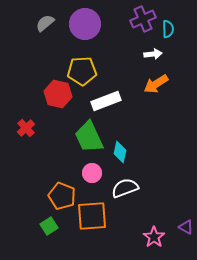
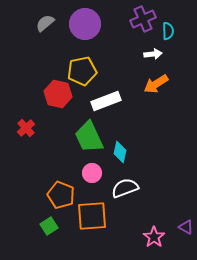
cyan semicircle: moved 2 px down
yellow pentagon: rotated 8 degrees counterclockwise
orange pentagon: moved 1 px left, 1 px up
